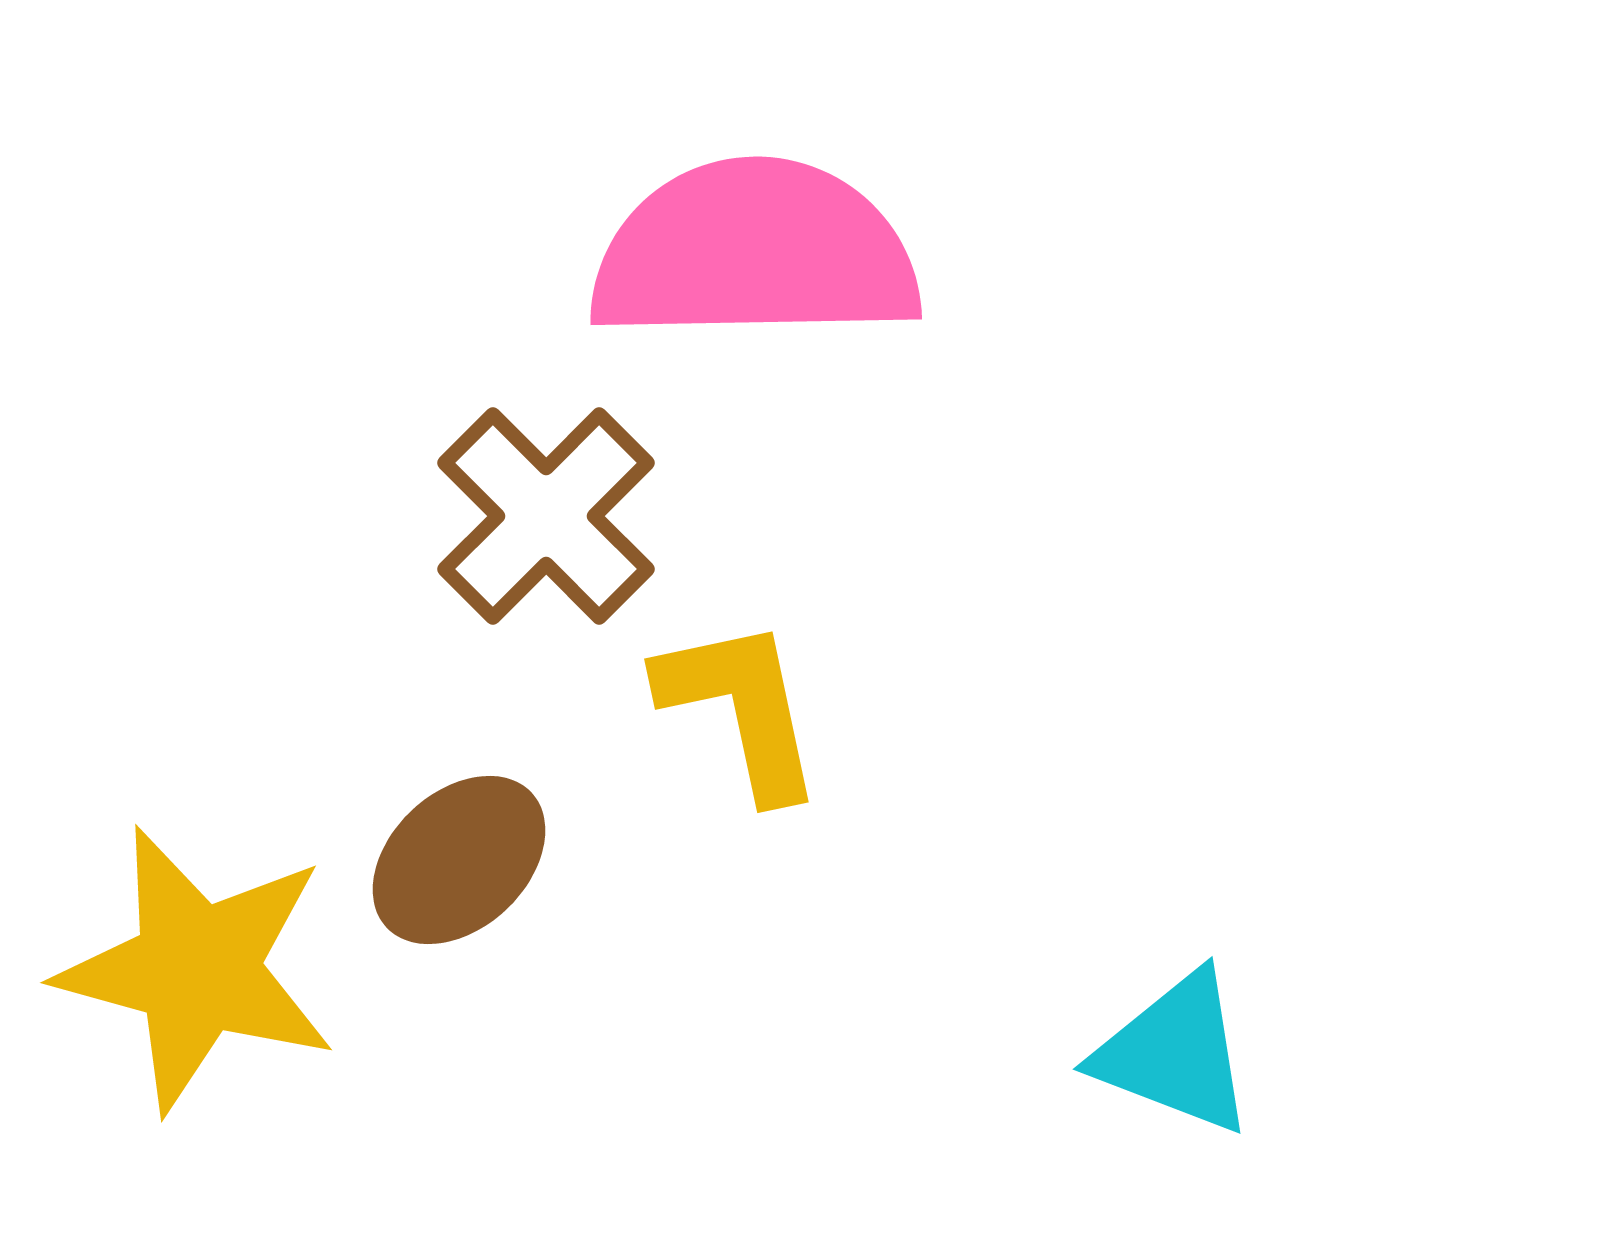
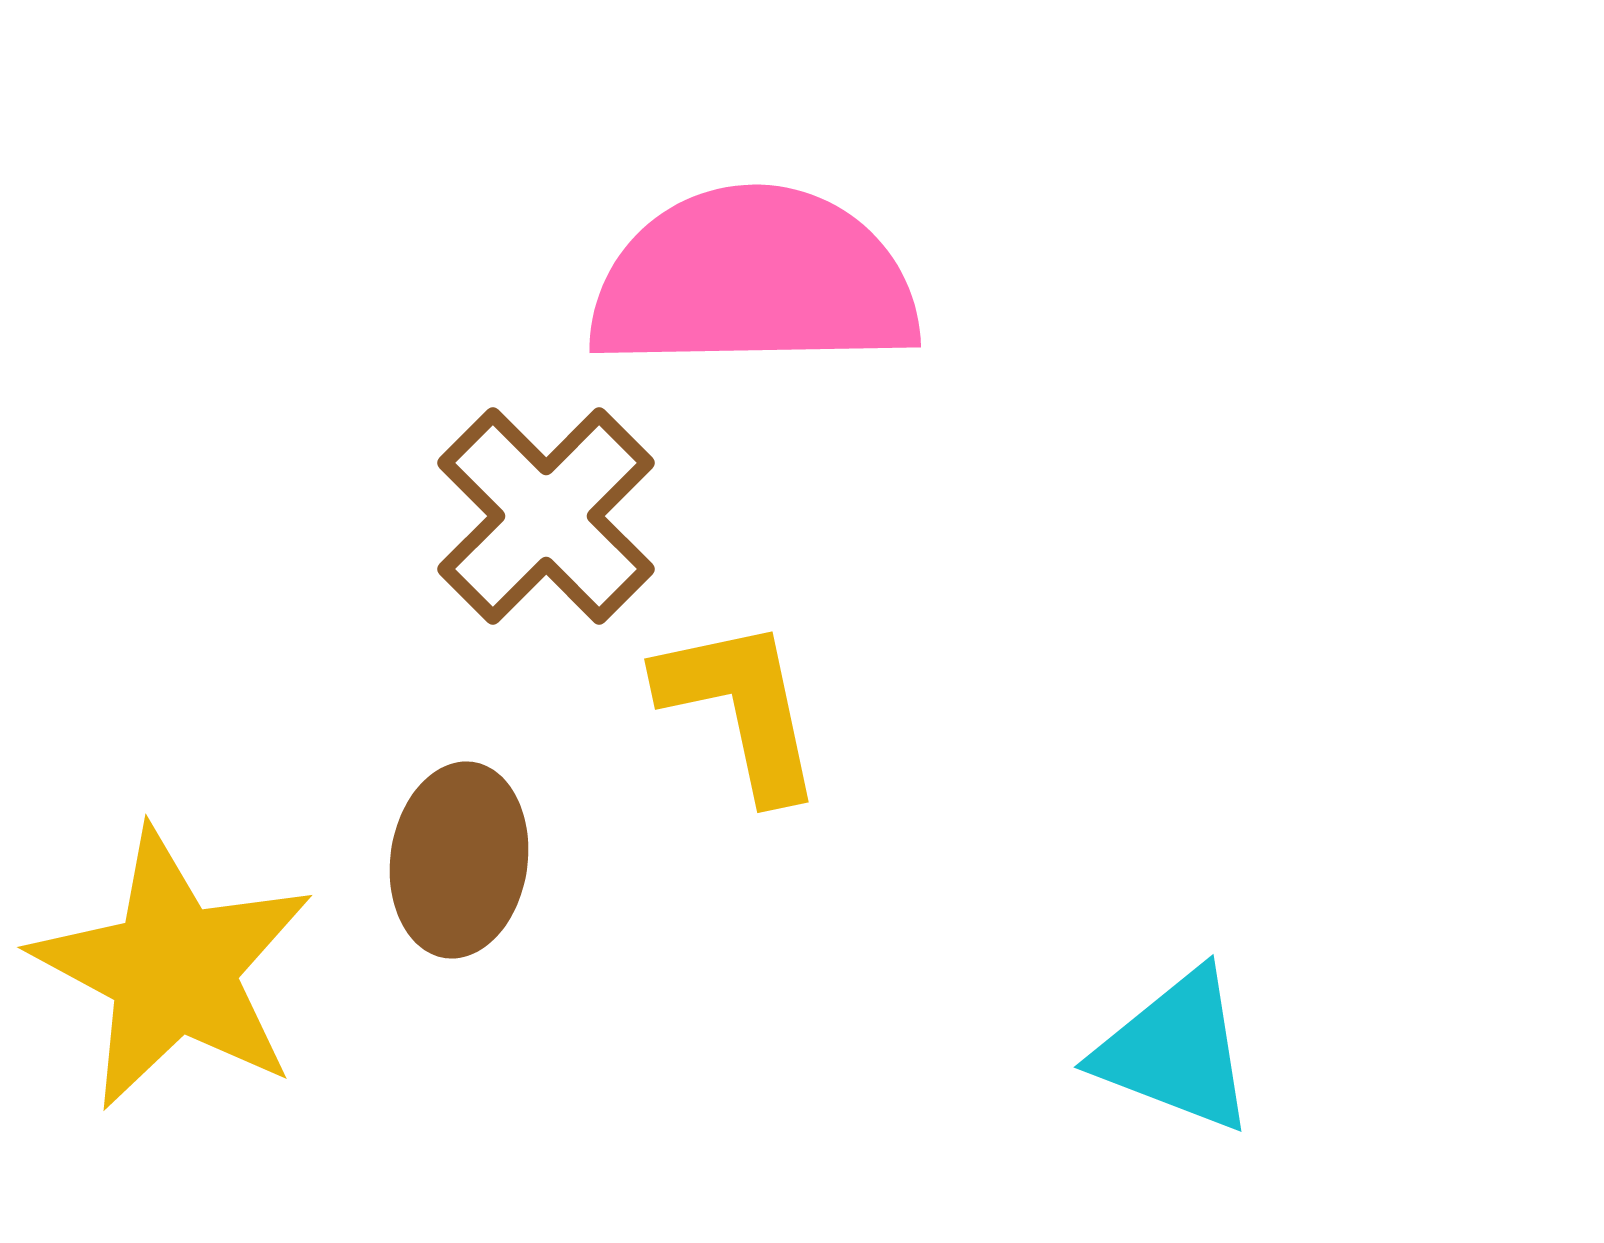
pink semicircle: moved 1 px left, 28 px down
brown ellipse: rotated 39 degrees counterclockwise
yellow star: moved 24 px left; rotated 13 degrees clockwise
cyan triangle: moved 1 px right, 2 px up
